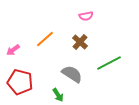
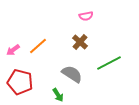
orange line: moved 7 px left, 7 px down
